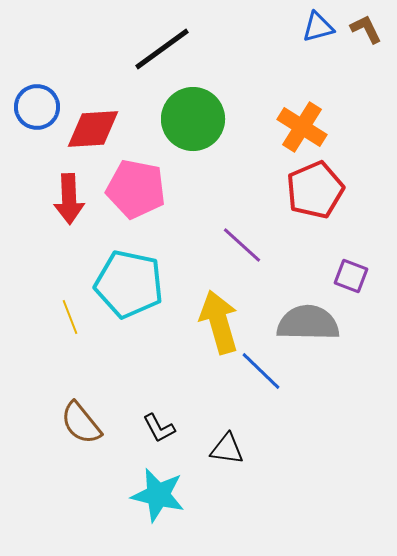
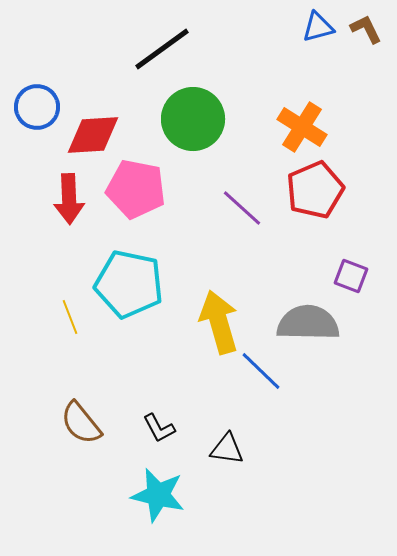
red diamond: moved 6 px down
purple line: moved 37 px up
